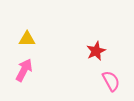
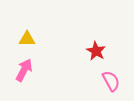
red star: rotated 18 degrees counterclockwise
